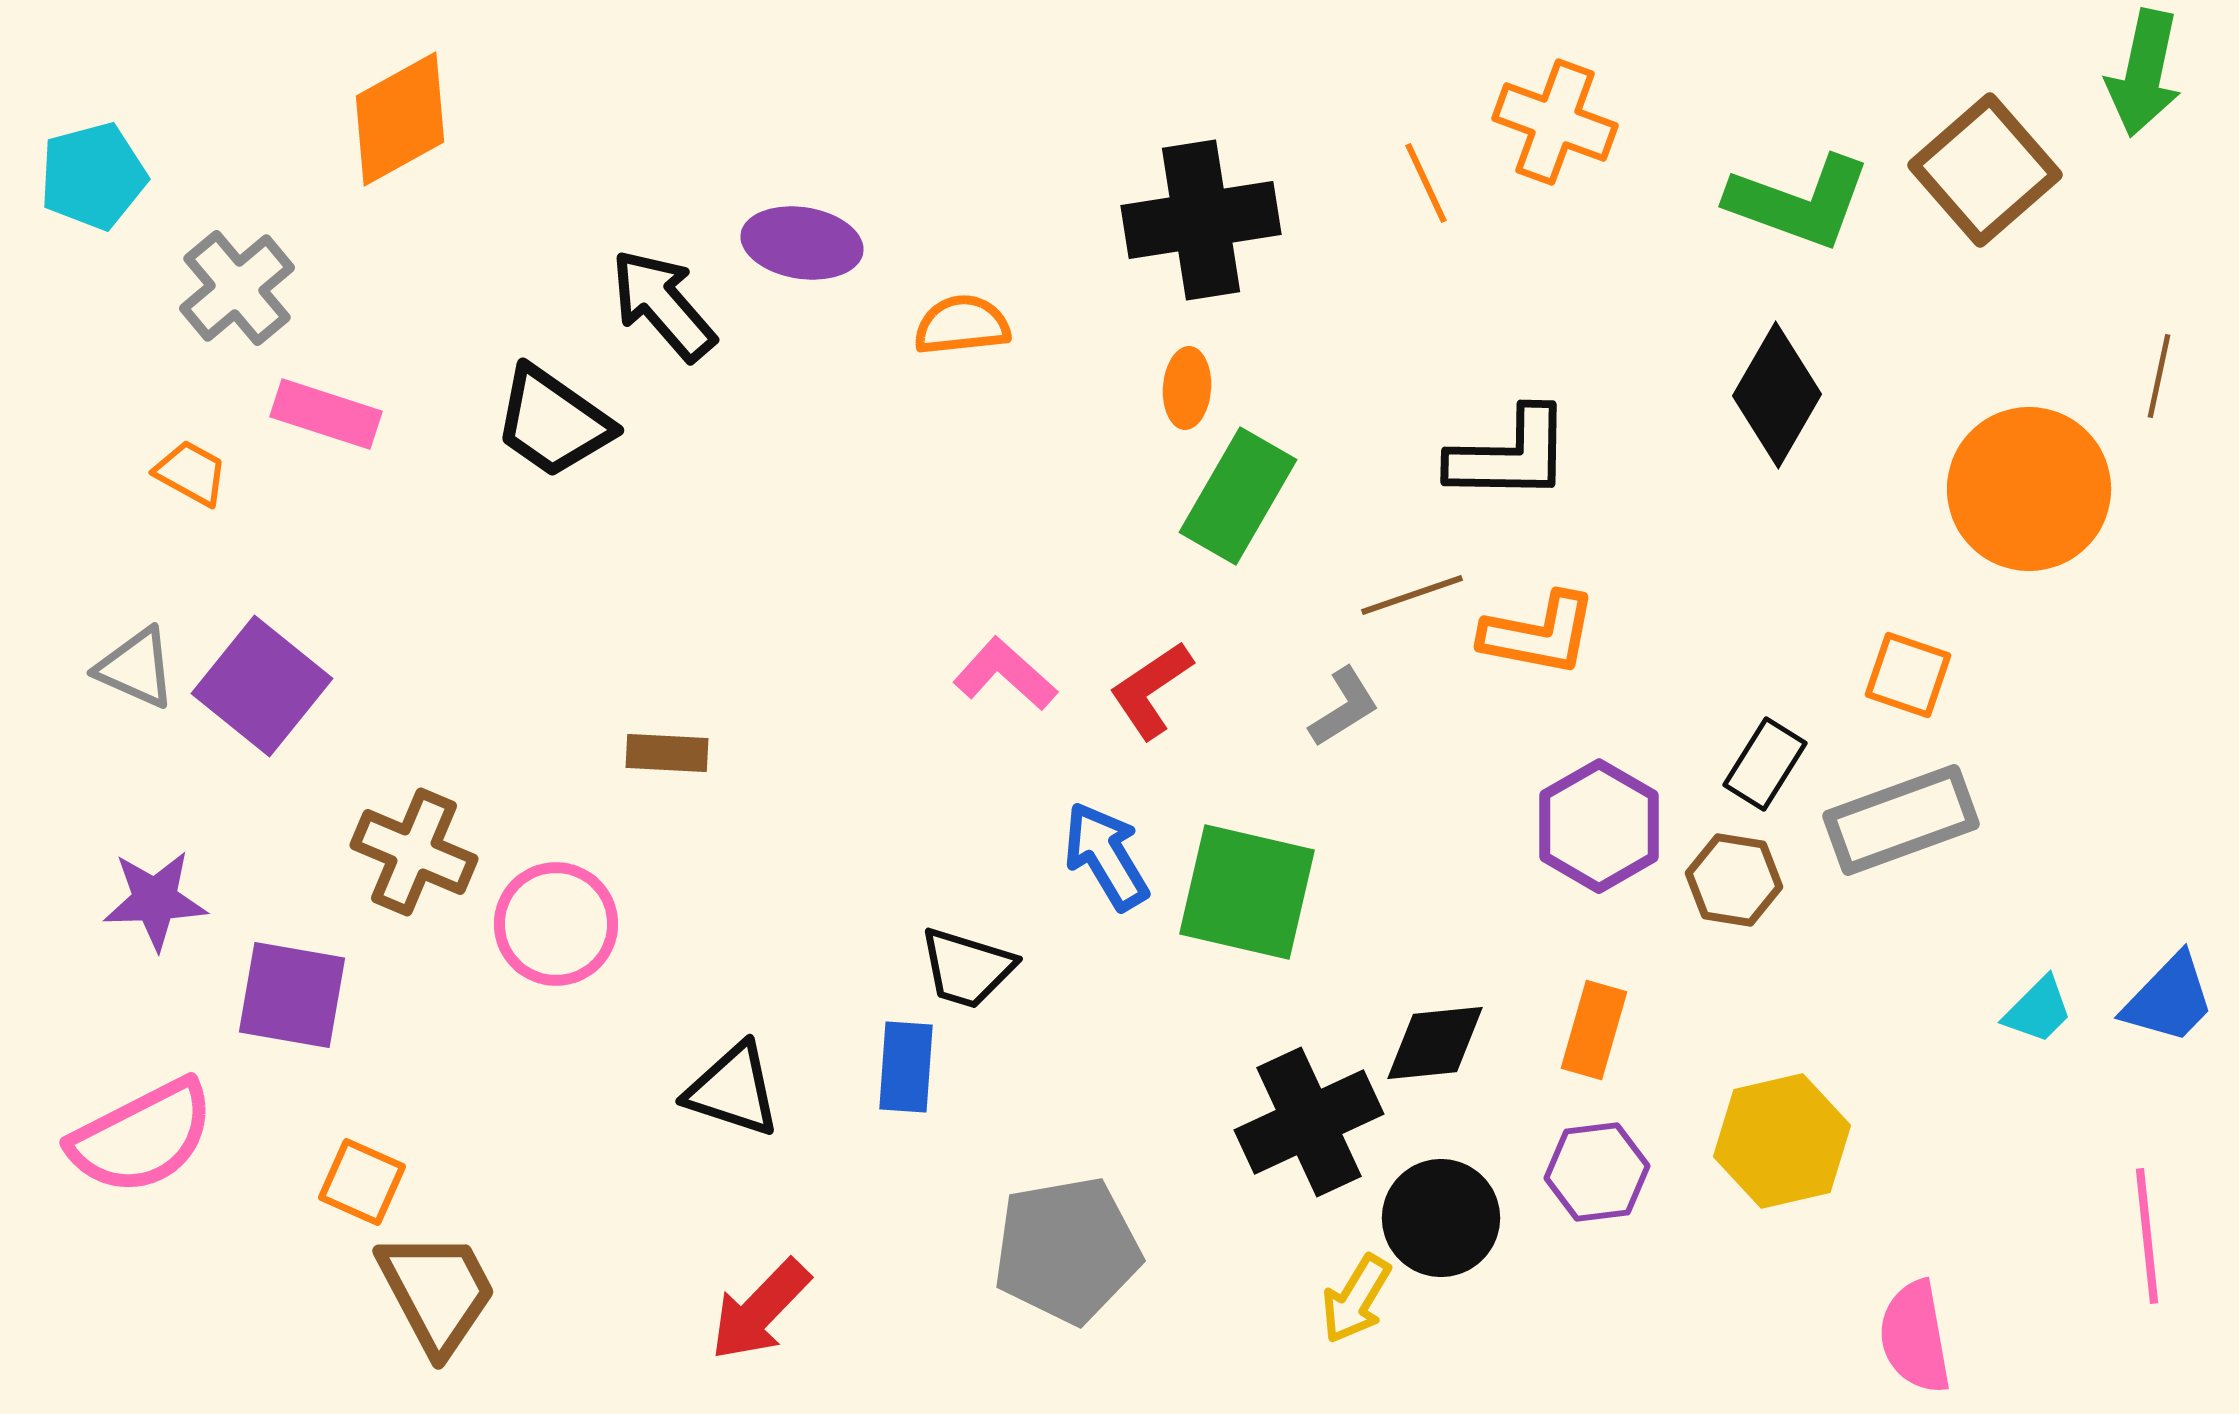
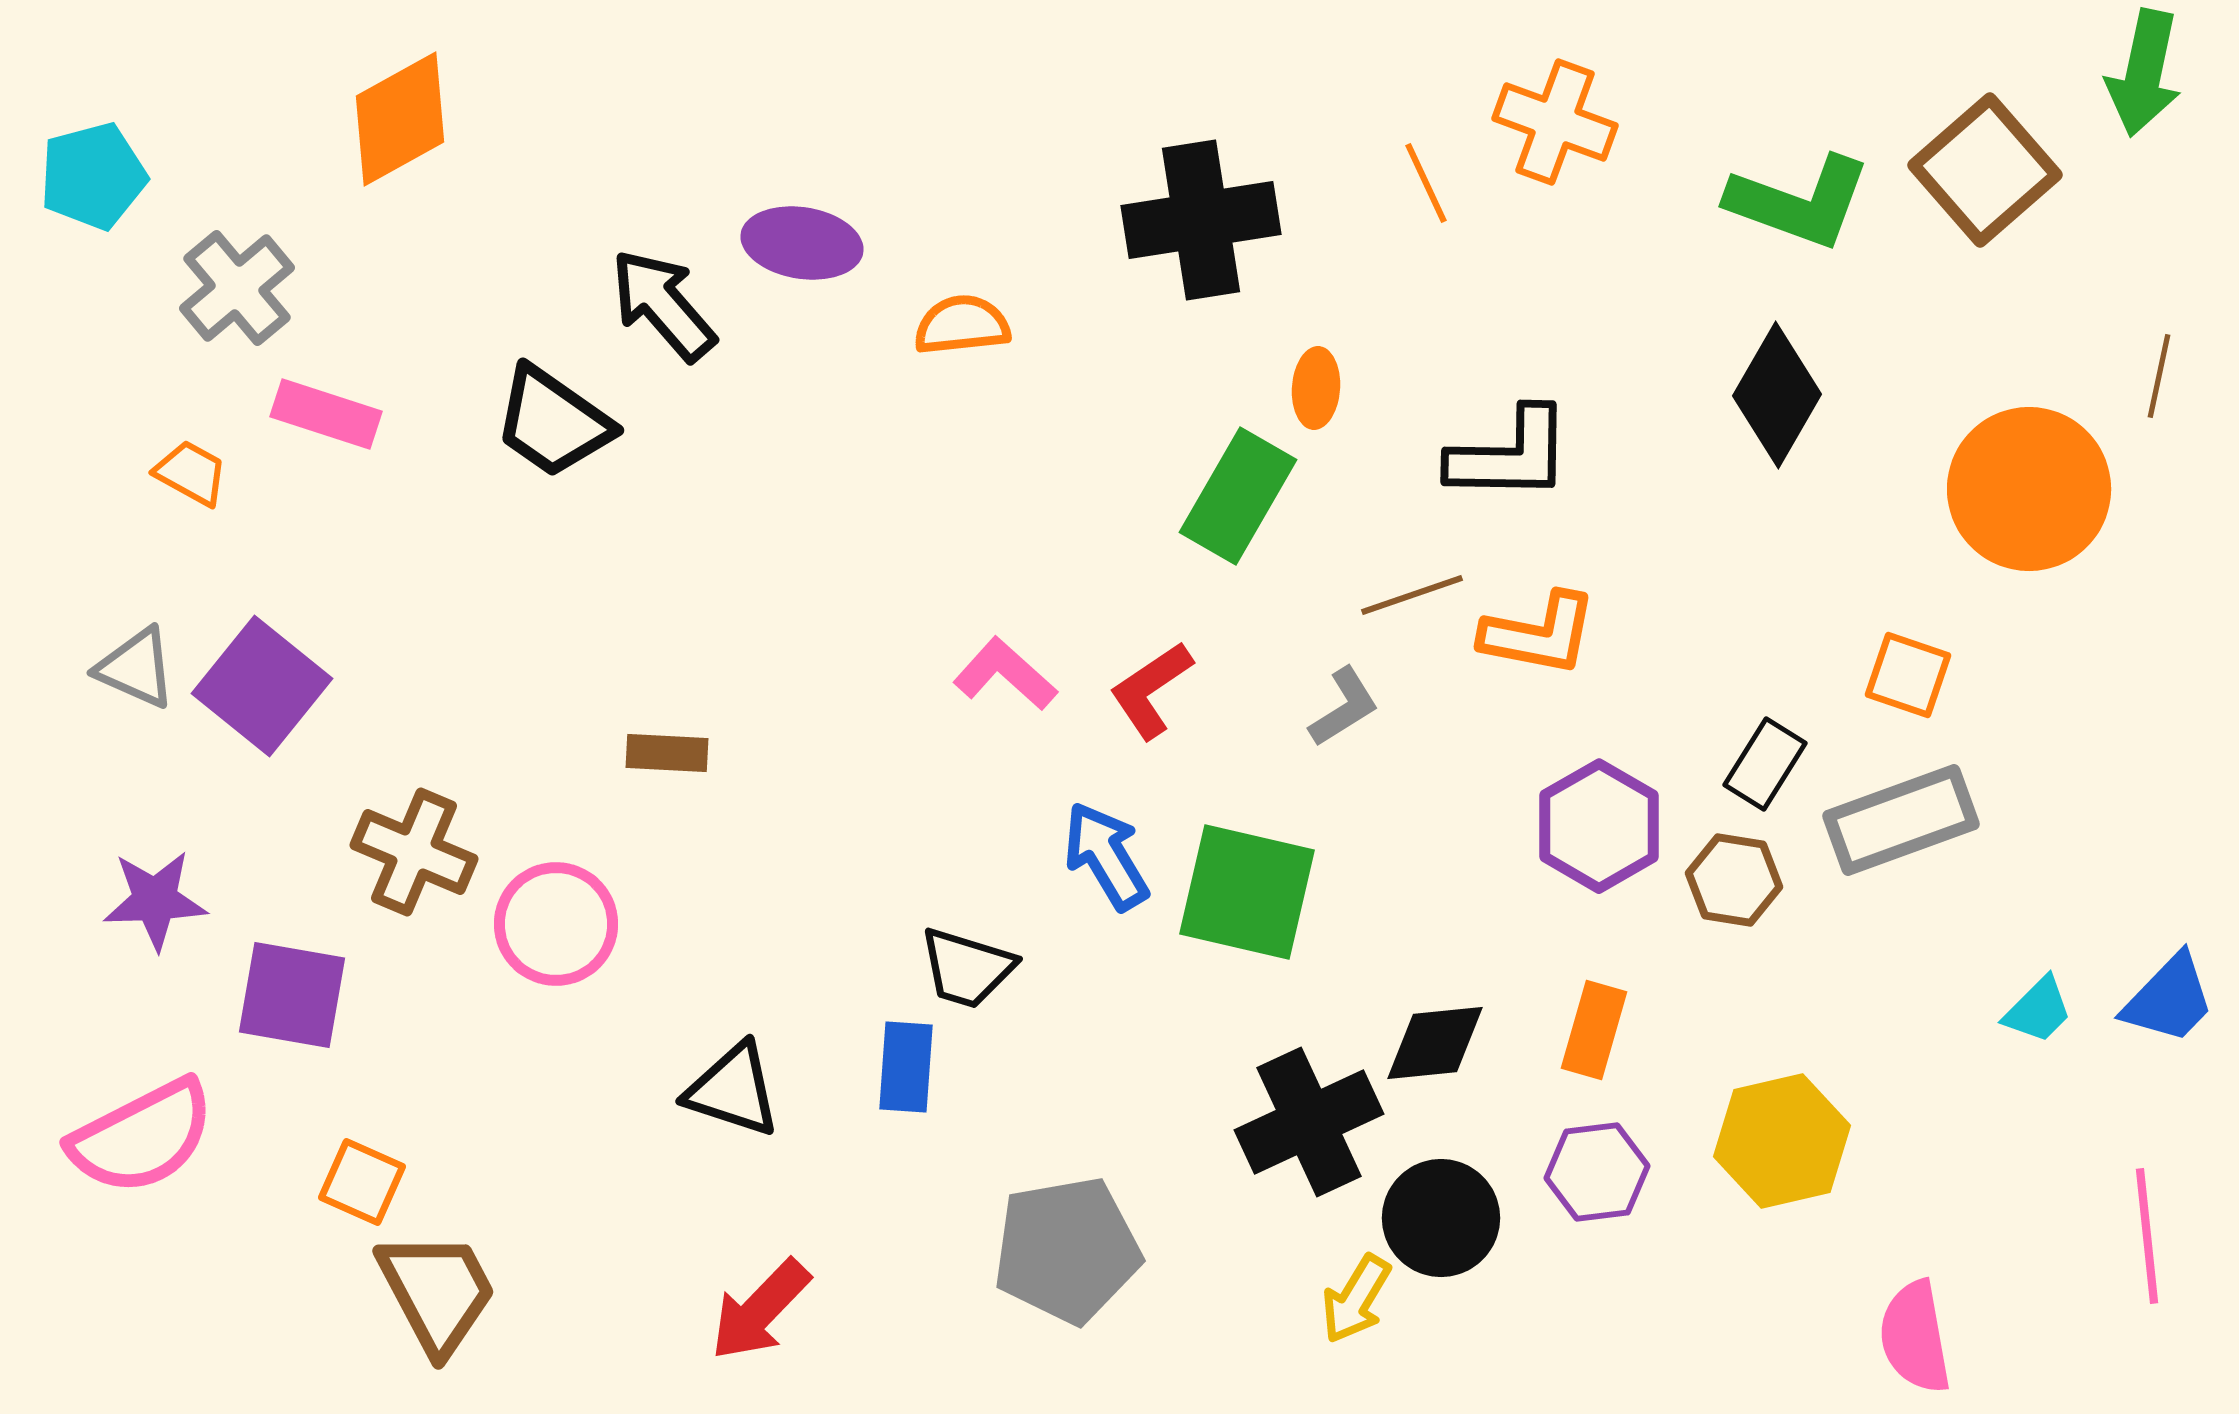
orange ellipse at (1187, 388): moved 129 px right
